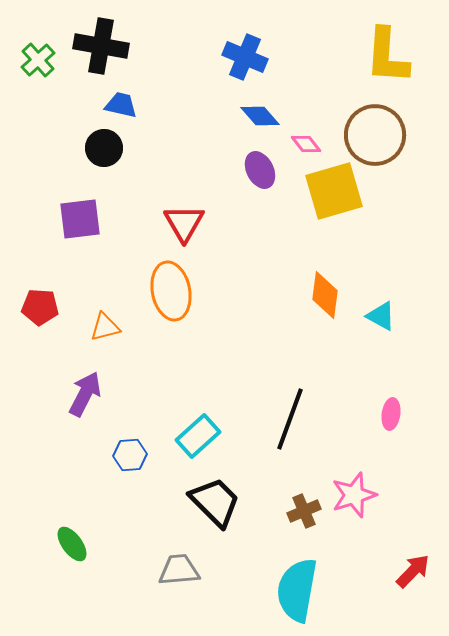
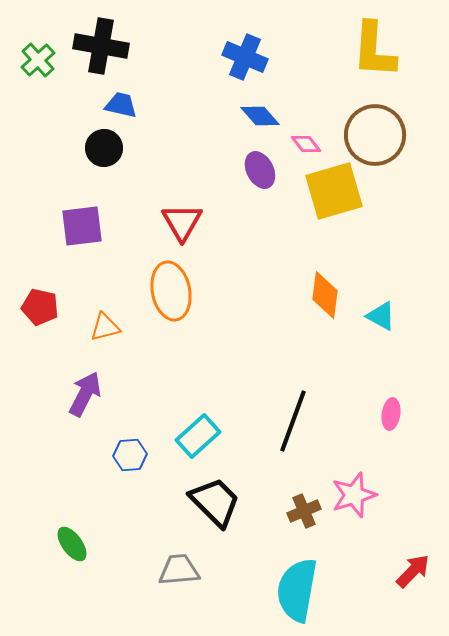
yellow L-shape: moved 13 px left, 6 px up
purple square: moved 2 px right, 7 px down
red triangle: moved 2 px left, 1 px up
red pentagon: rotated 9 degrees clockwise
black line: moved 3 px right, 2 px down
